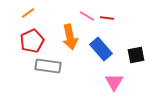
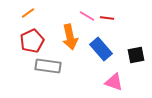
pink triangle: rotated 42 degrees counterclockwise
